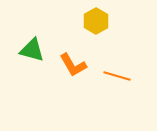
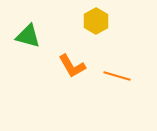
green triangle: moved 4 px left, 14 px up
orange L-shape: moved 1 px left, 1 px down
